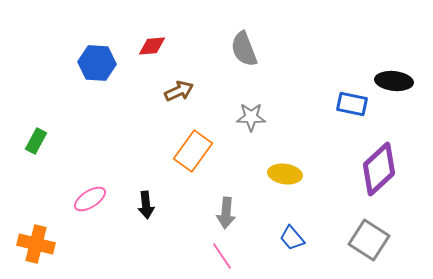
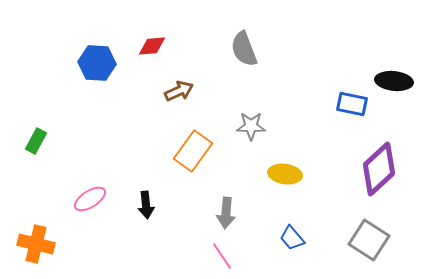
gray star: moved 9 px down
